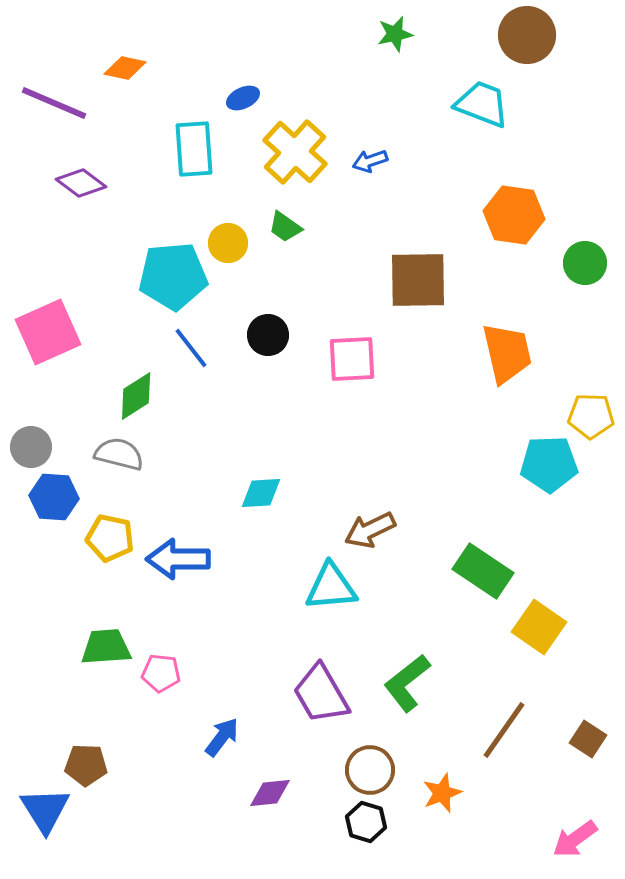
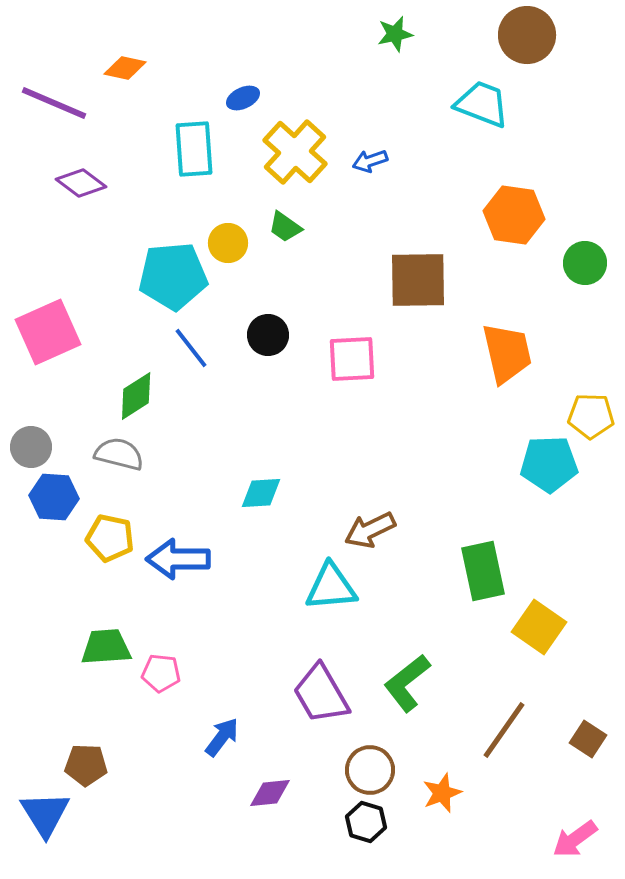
green rectangle at (483, 571): rotated 44 degrees clockwise
blue triangle at (45, 810): moved 4 px down
